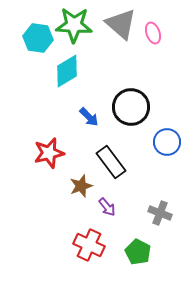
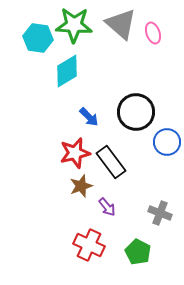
black circle: moved 5 px right, 5 px down
red star: moved 26 px right
